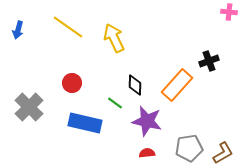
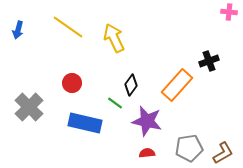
black diamond: moved 4 px left; rotated 35 degrees clockwise
